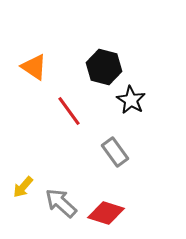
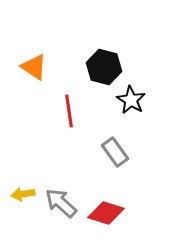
red line: rotated 28 degrees clockwise
yellow arrow: moved 7 px down; rotated 40 degrees clockwise
